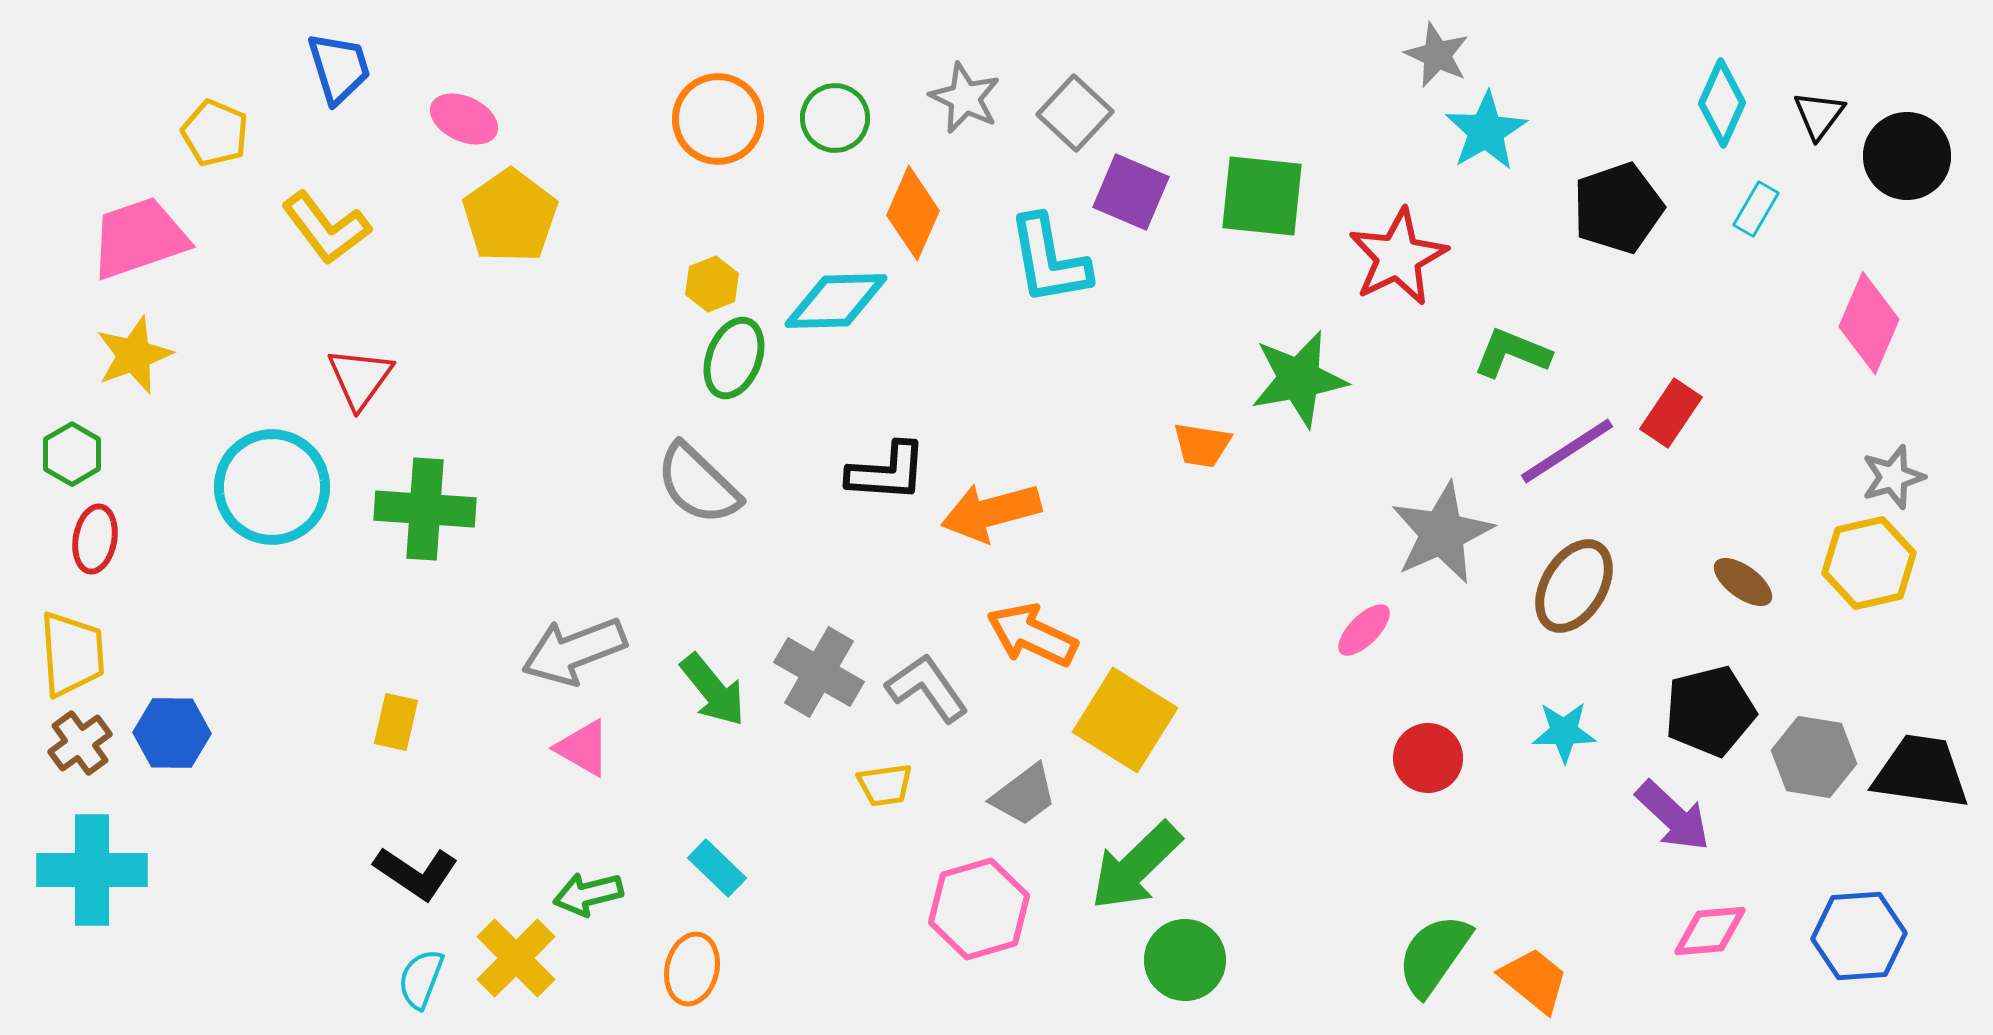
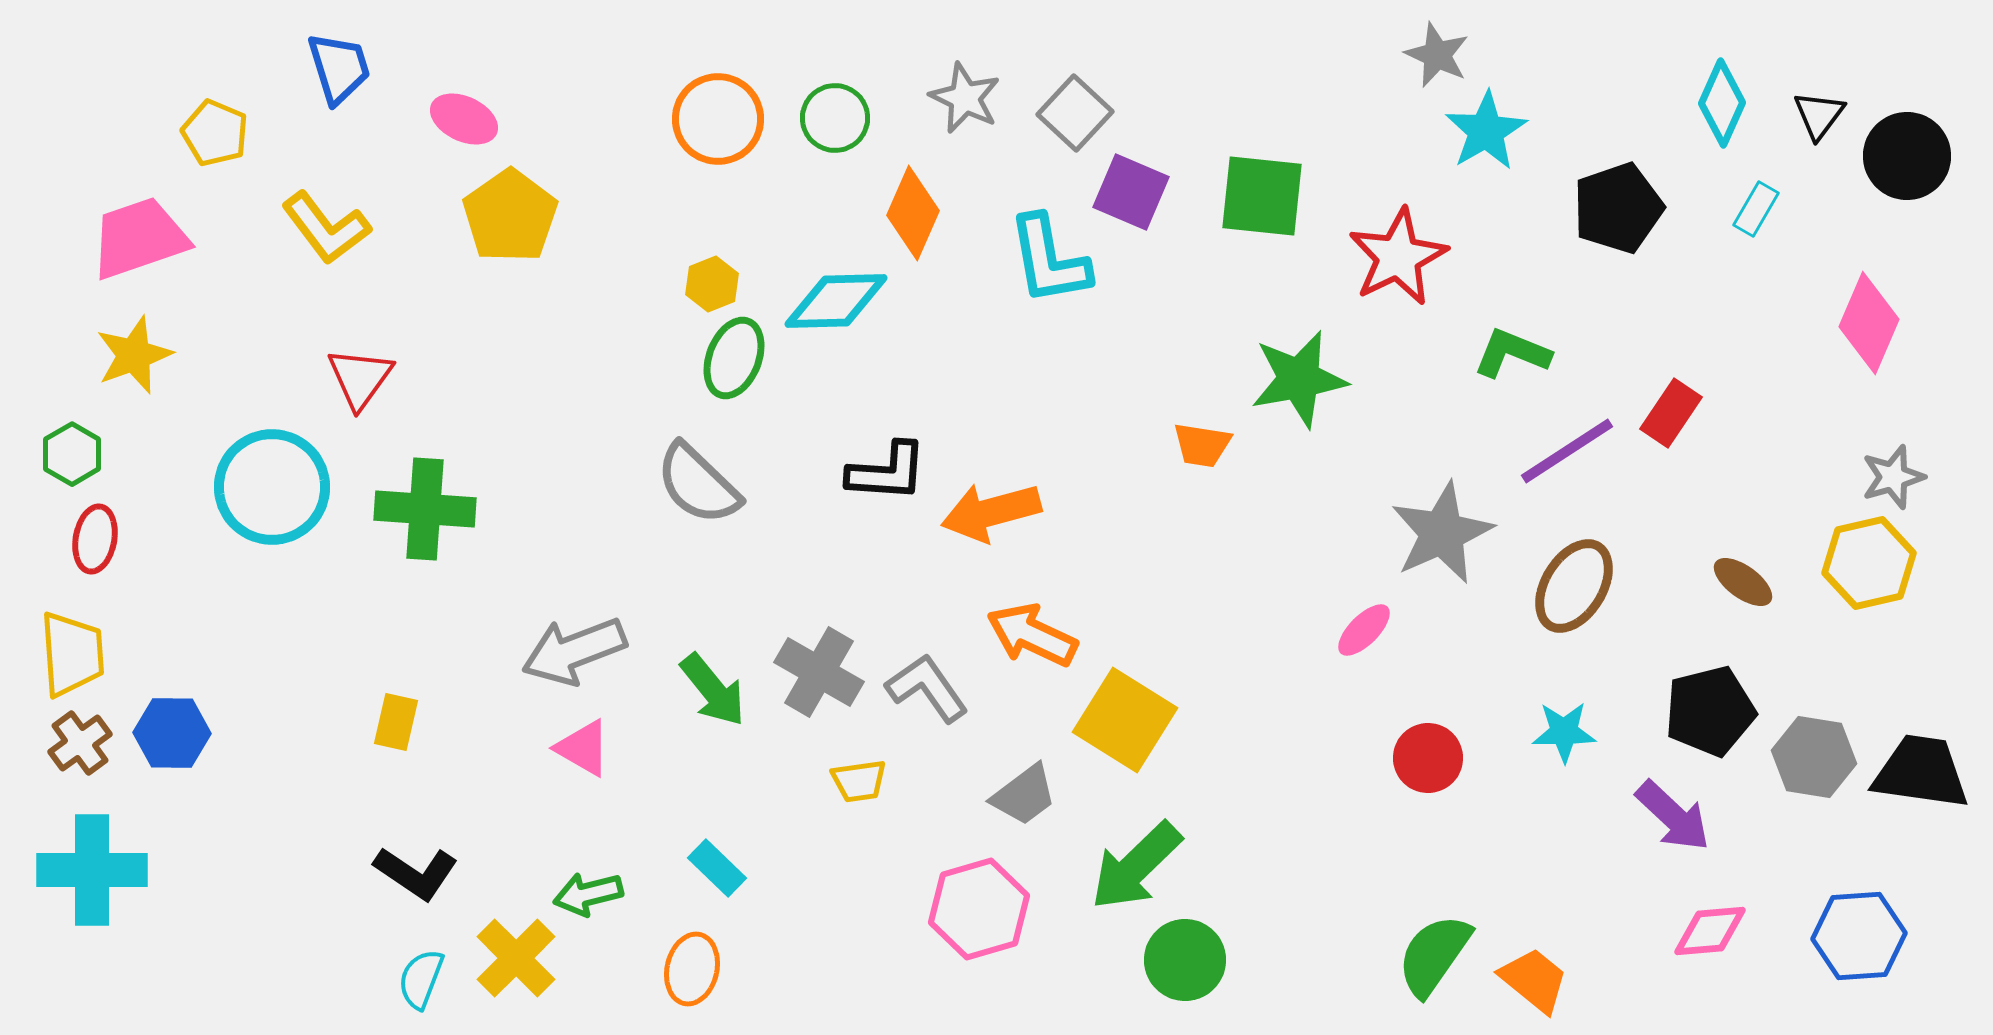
yellow trapezoid at (885, 785): moved 26 px left, 4 px up
